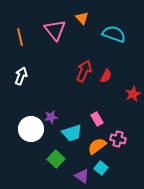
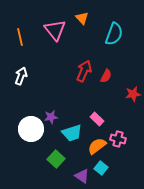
cyan semicircle: rotated 90 degrees clockwise
red star: rotated 14 degrees clockwise
pink rectangle: rotated 16 degrees counterclockwise
